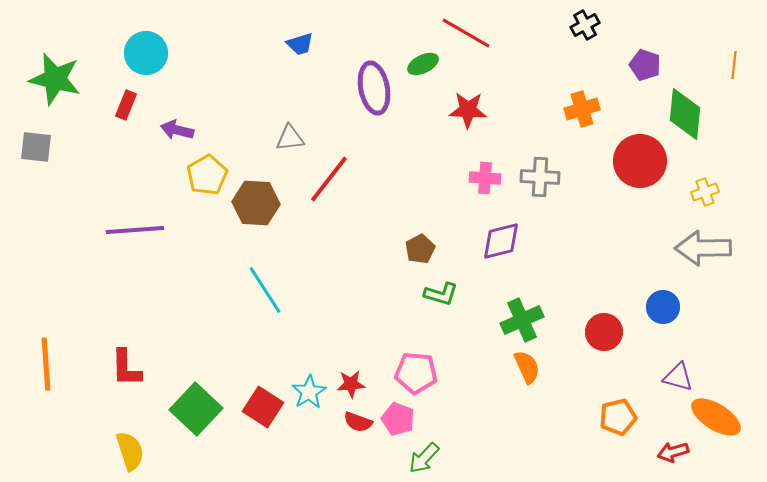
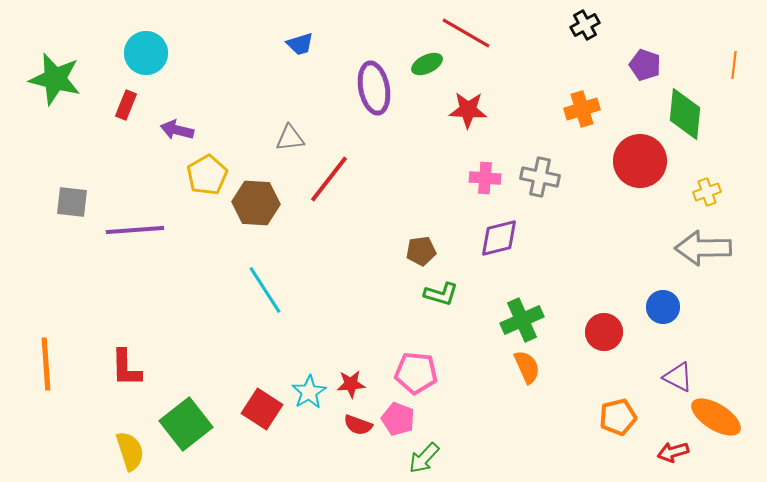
green ellipse at (423, 64): moved 4 px right
gray square at (36, 147): moved 36 px right, 55 px down
gray cross at (540, 177): rotated 9 degrees clockwise
yellow cross at (705, 192): moved 2 px right
purple diamond at (501, 241): moved 2 px left, 3 px up
brown pentagon at (420, 249): moved 1 px right, 2 px down; rotated 20 degrees clockwise
purple triangle at (678, 377): rotated 12 degrees clockwise
red square at (263, 407): moved 1 px left, 2 px down
green square at (196, 409): moved 10 px left, 15 px down; rotated 9 degrees clockwise
red semicircle at (358, 422): moved 3 px down
